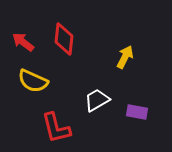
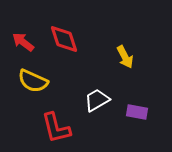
red diamond: rotated 24 degrees counterclockwise
yellow arrow: rotated 125 degrees clockwise
